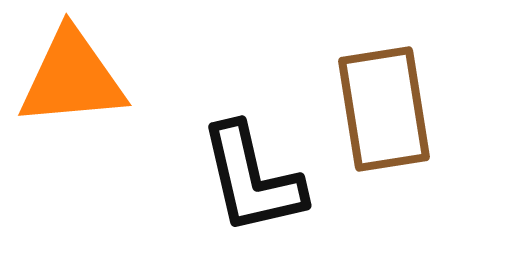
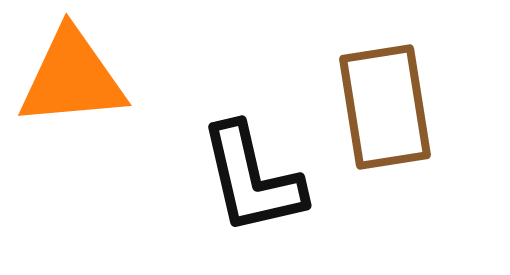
brown rectangle: moved 1 px right, 2 px up
